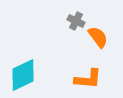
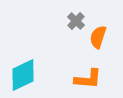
gray cross: rotated 18 degrees clockwise
orange semicircle: rotated 125 degrees counterclockwise
